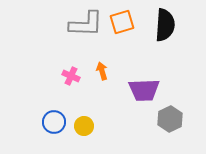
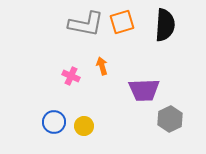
gray L-shape: rotated 9 degrees clockwise
orange arrow: moved 5 px up
